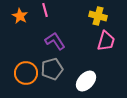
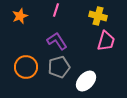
pink line: moved 11 px right; rotated 32 degrees clockwise
orange star: rotated 21 degrees clockwise
purple L-shape: moved 2 px right
gray pentagon: moved 7 px right, 2 px up
orange circle: moved 6 px up
